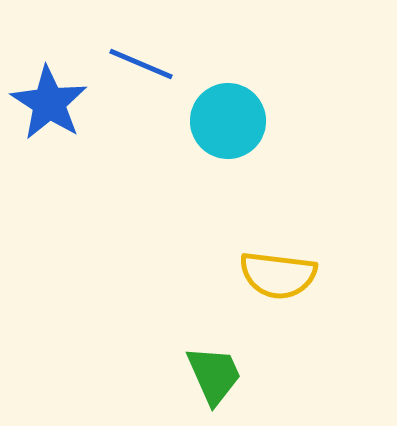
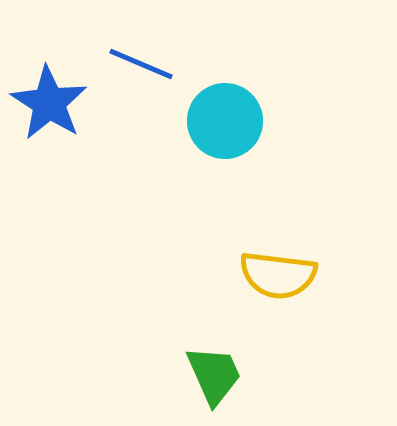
cyan circle: moved 3 px left
